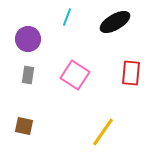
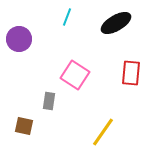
black ellipse: moved 1 px right, 1 px down
purple circle: moved 9 px left
gray rectangle: moved 21 px right, 26 px down
